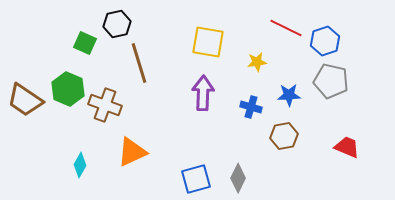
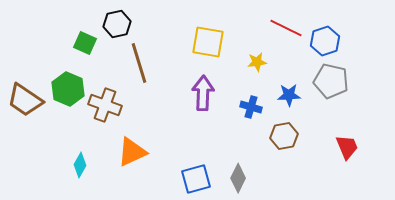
red trapezoid: rotated 44 degrees clockwise
